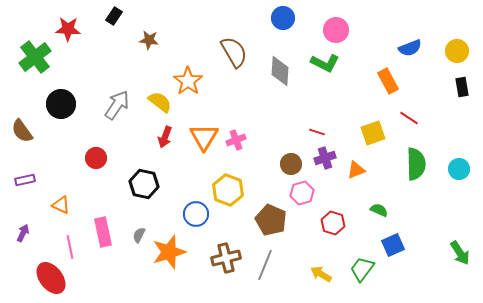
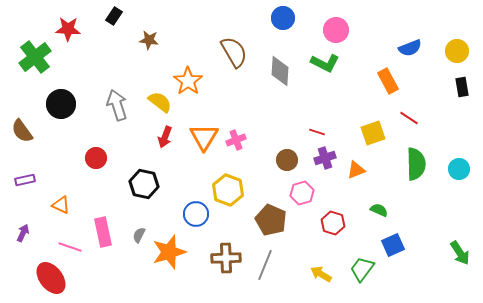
gray arrow at (117, 105): rotated 52 degrees counterclockwise
brown circle at (291, 164): moved 4 px left, 4 px up
pink line at (70, 247): rotated 60 degrees counterclockwise
brown cross at (226, 258): rotated 12 degrees clockwise
